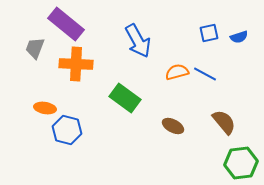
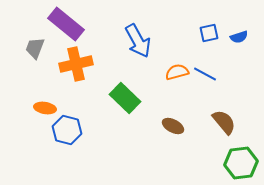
orange cross: rotated 16 degrees counterclockwise
green rectangle: rotated 8 degrees clockwise
